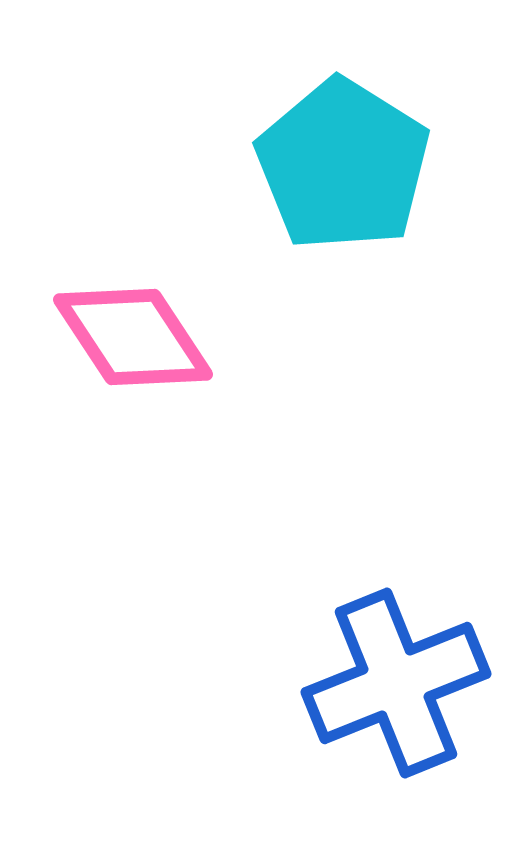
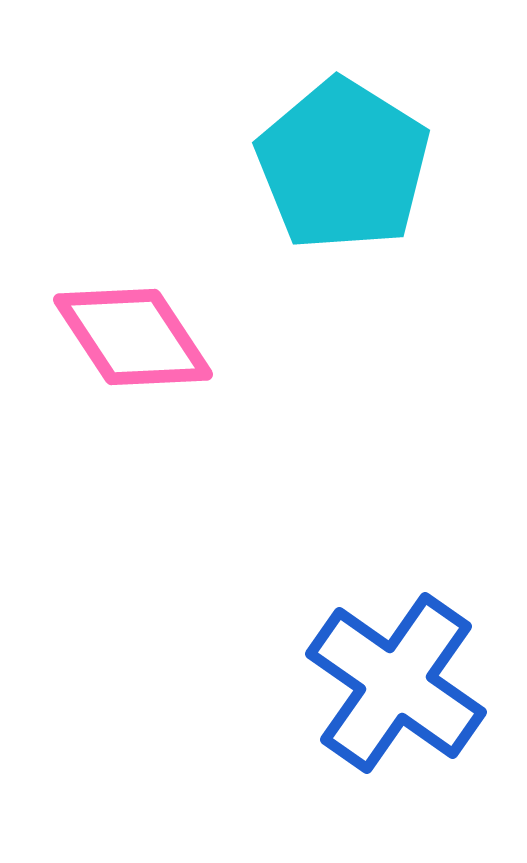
blue cross: rotated 33 degrees counterclockwise
